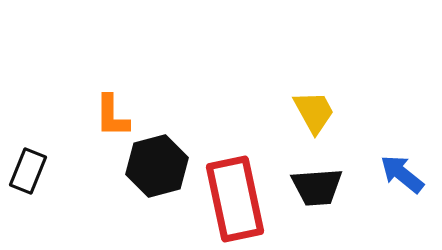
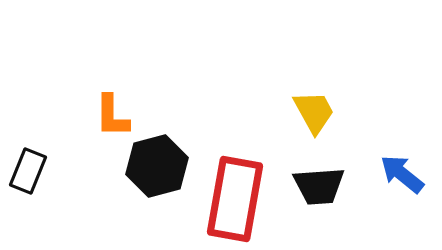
black trapezoid: moved 2 px right, 1 px up
red rectangle: rotated 22 degrees clockwise
